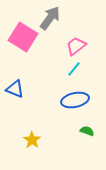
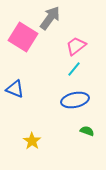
yellow star: moved 1 px down
